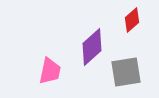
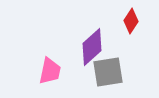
red diamond: moved 1 px left, 1 px down; rotated 15 degrees counterclockwise
gray square: moved 18 px left
